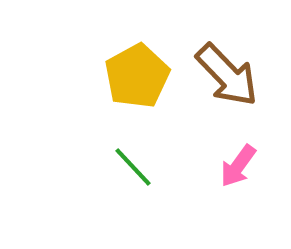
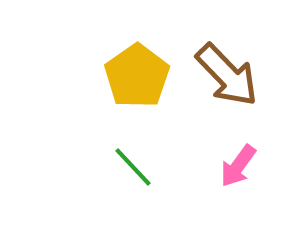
yellow pentagon: rotated 6 degrees counterclockwise
